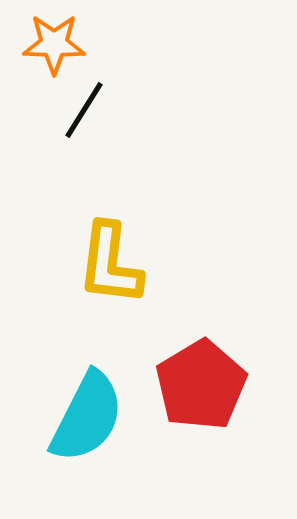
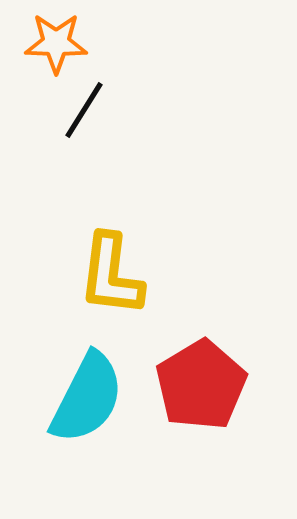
orange star: moved 2 px right, 1 px up
yellow L-shape: moved 1 px right, 11 px down
cyan semicircle: moved 19 px up
